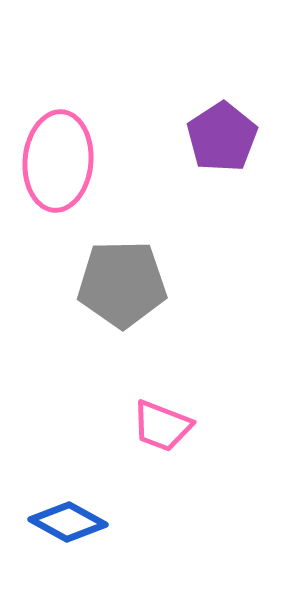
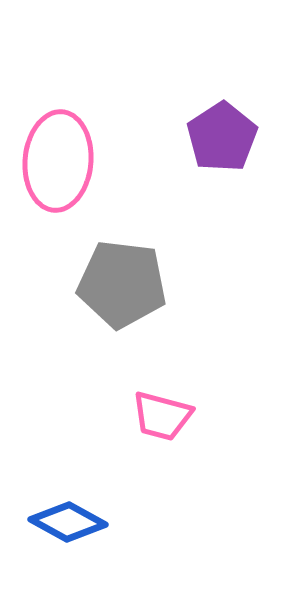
gray pentagon: rotated 8 degrees clockwise
pink trapezoid: moved 10 px up; rotated 6 degrees counterclockwise
